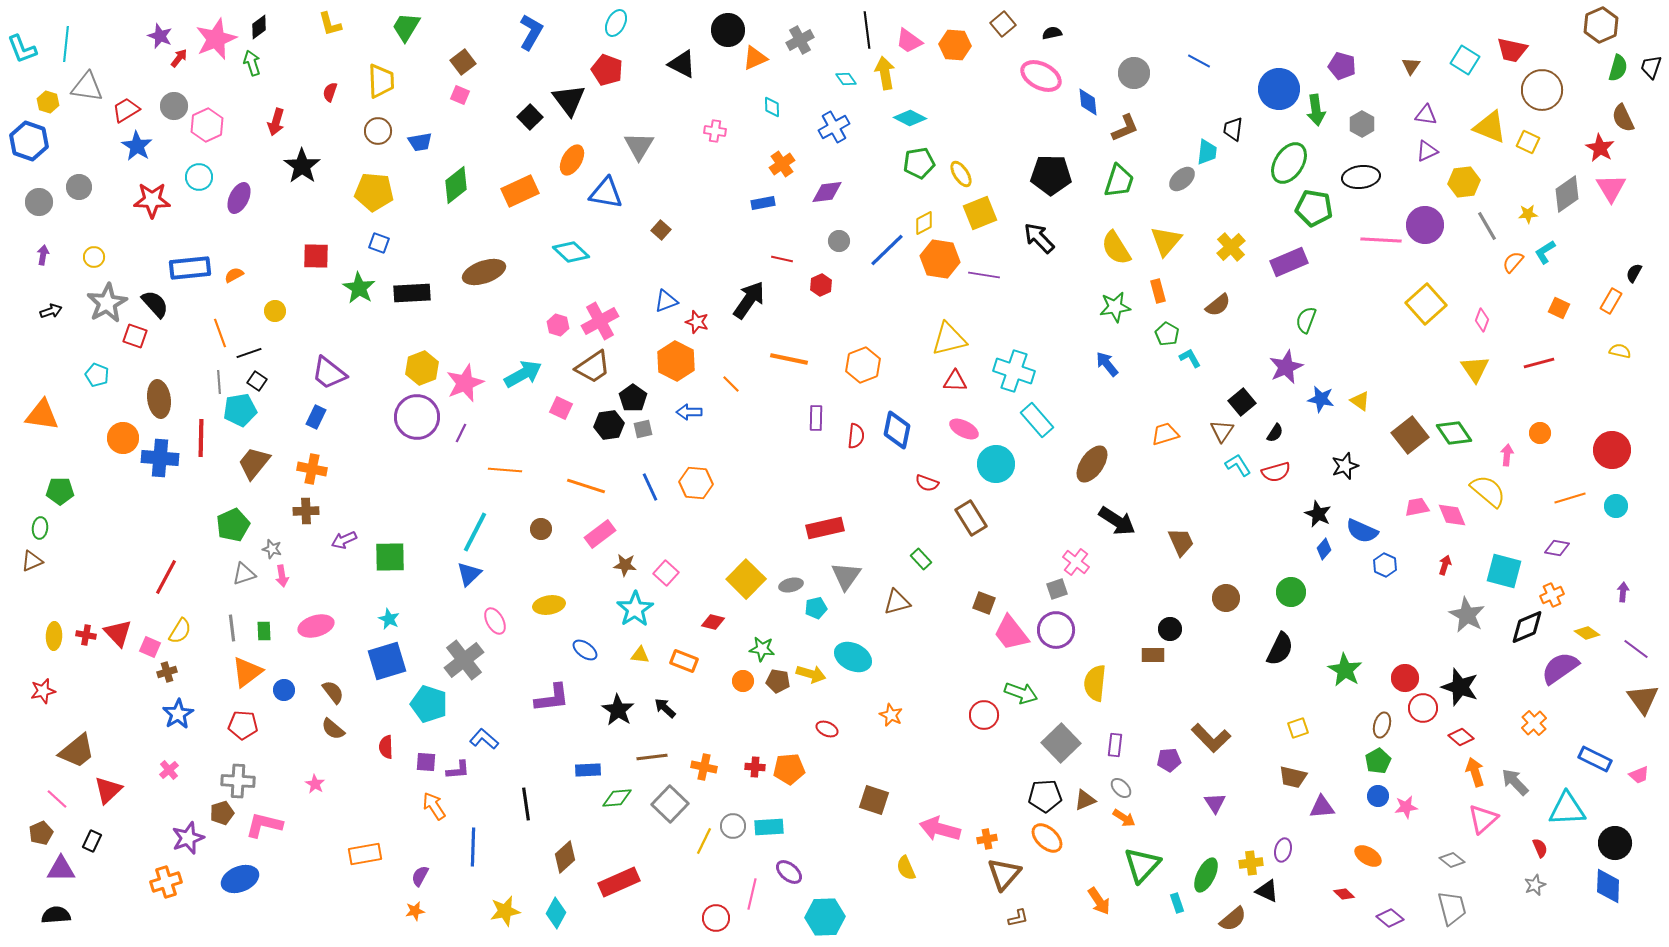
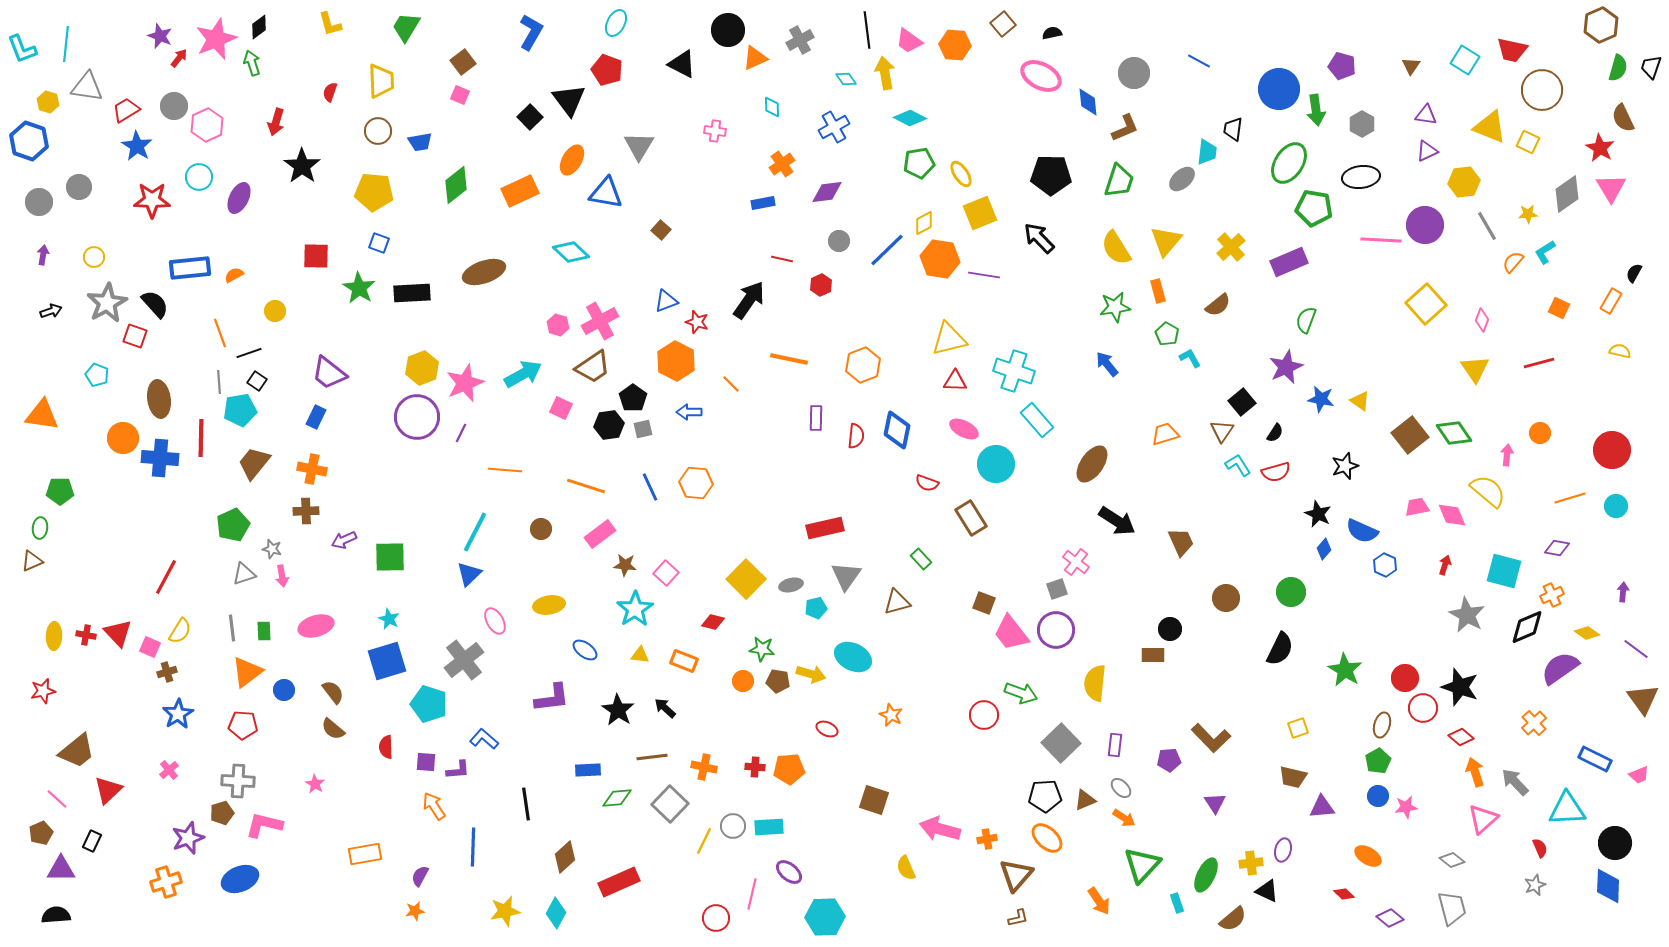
brown triangle at (1004, 874): moved 12 px right, 1 px down
